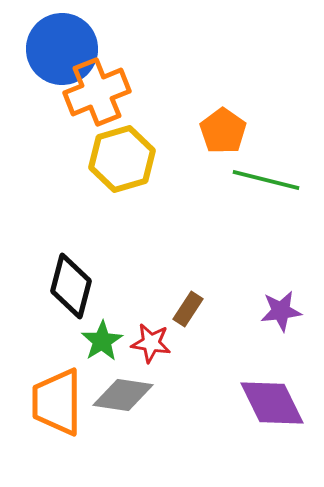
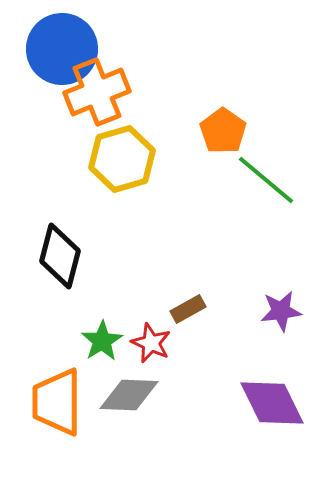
green line: rotated 26 degrees clockwise
black diamond: moved 11 px left, 30 px up
brown rectangle: rotated 28 degrees clockwise
red star: rotated 15 degrees clockwise
gray diamond: moved 6 px right; rotated 6 degrees counterclockwise
